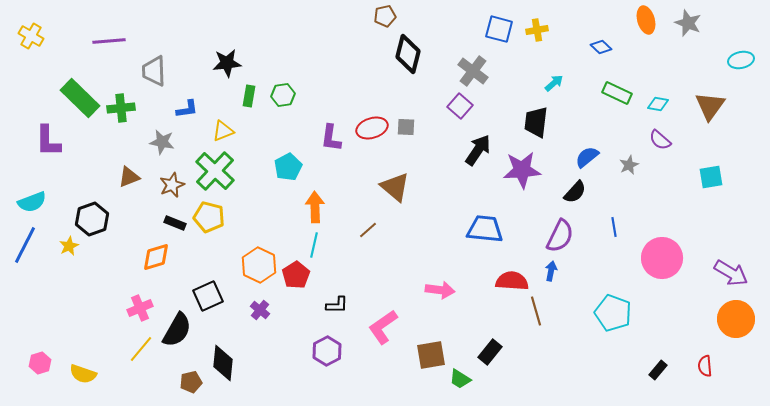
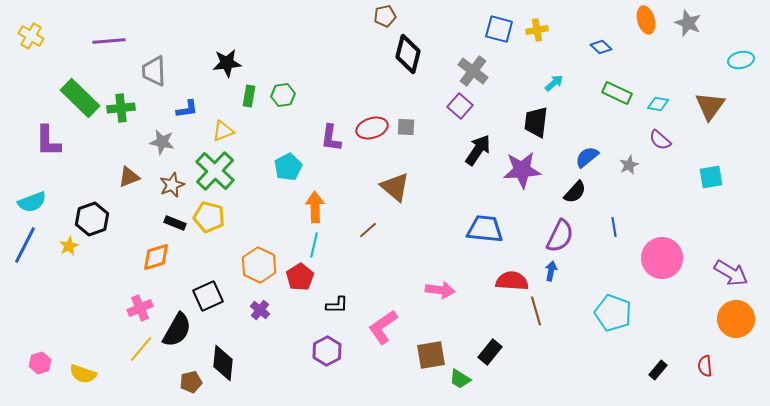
red pentagon at (296, 275): moved 4 px right, 2 px down
